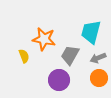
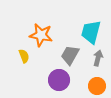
orange star: moved 3 px left, 4 px up
gray arrow: rotated 126 degrees clockwise
orange circle: moved 2 px left, 8 px down
